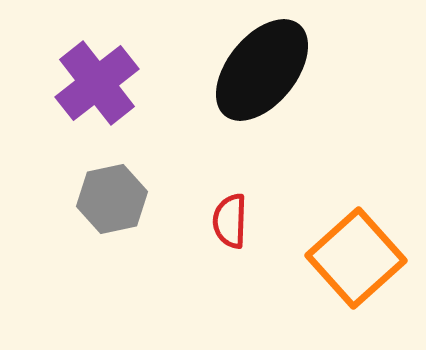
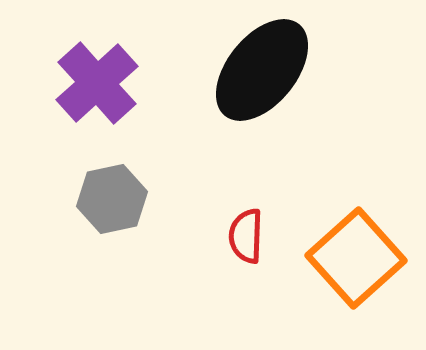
purple cross: rotated 4 degrees counterclockwise
red semicircle: moved 16 px right, 15 px down
